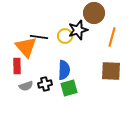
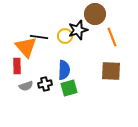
brown circle: moved 1 px right, 1 px down
orange line: rotated 36 degrees counterclockwise
